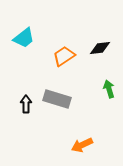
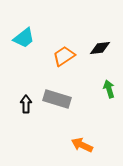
orange arrow: rotated 50 degrees clockwise
